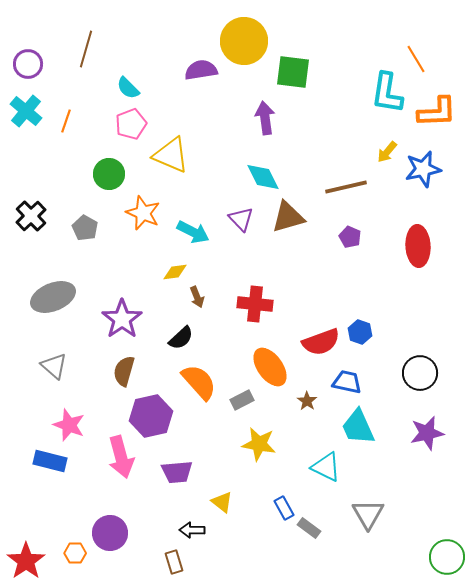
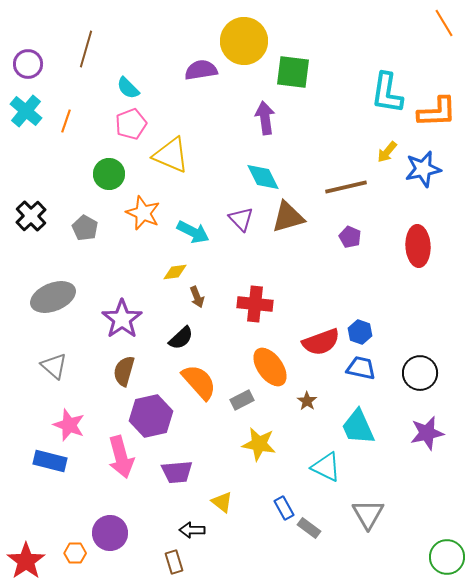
orange line at (416, 59): moved 28 px right, 36 px up
blue trapezoid at (347, 382): moved 14 px right, 14 px up
